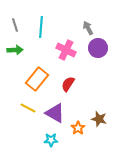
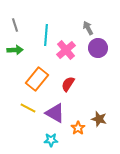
cyan line: moved 5 px right, 8 px down
pink cross: rotated 24 degrees clockwise
